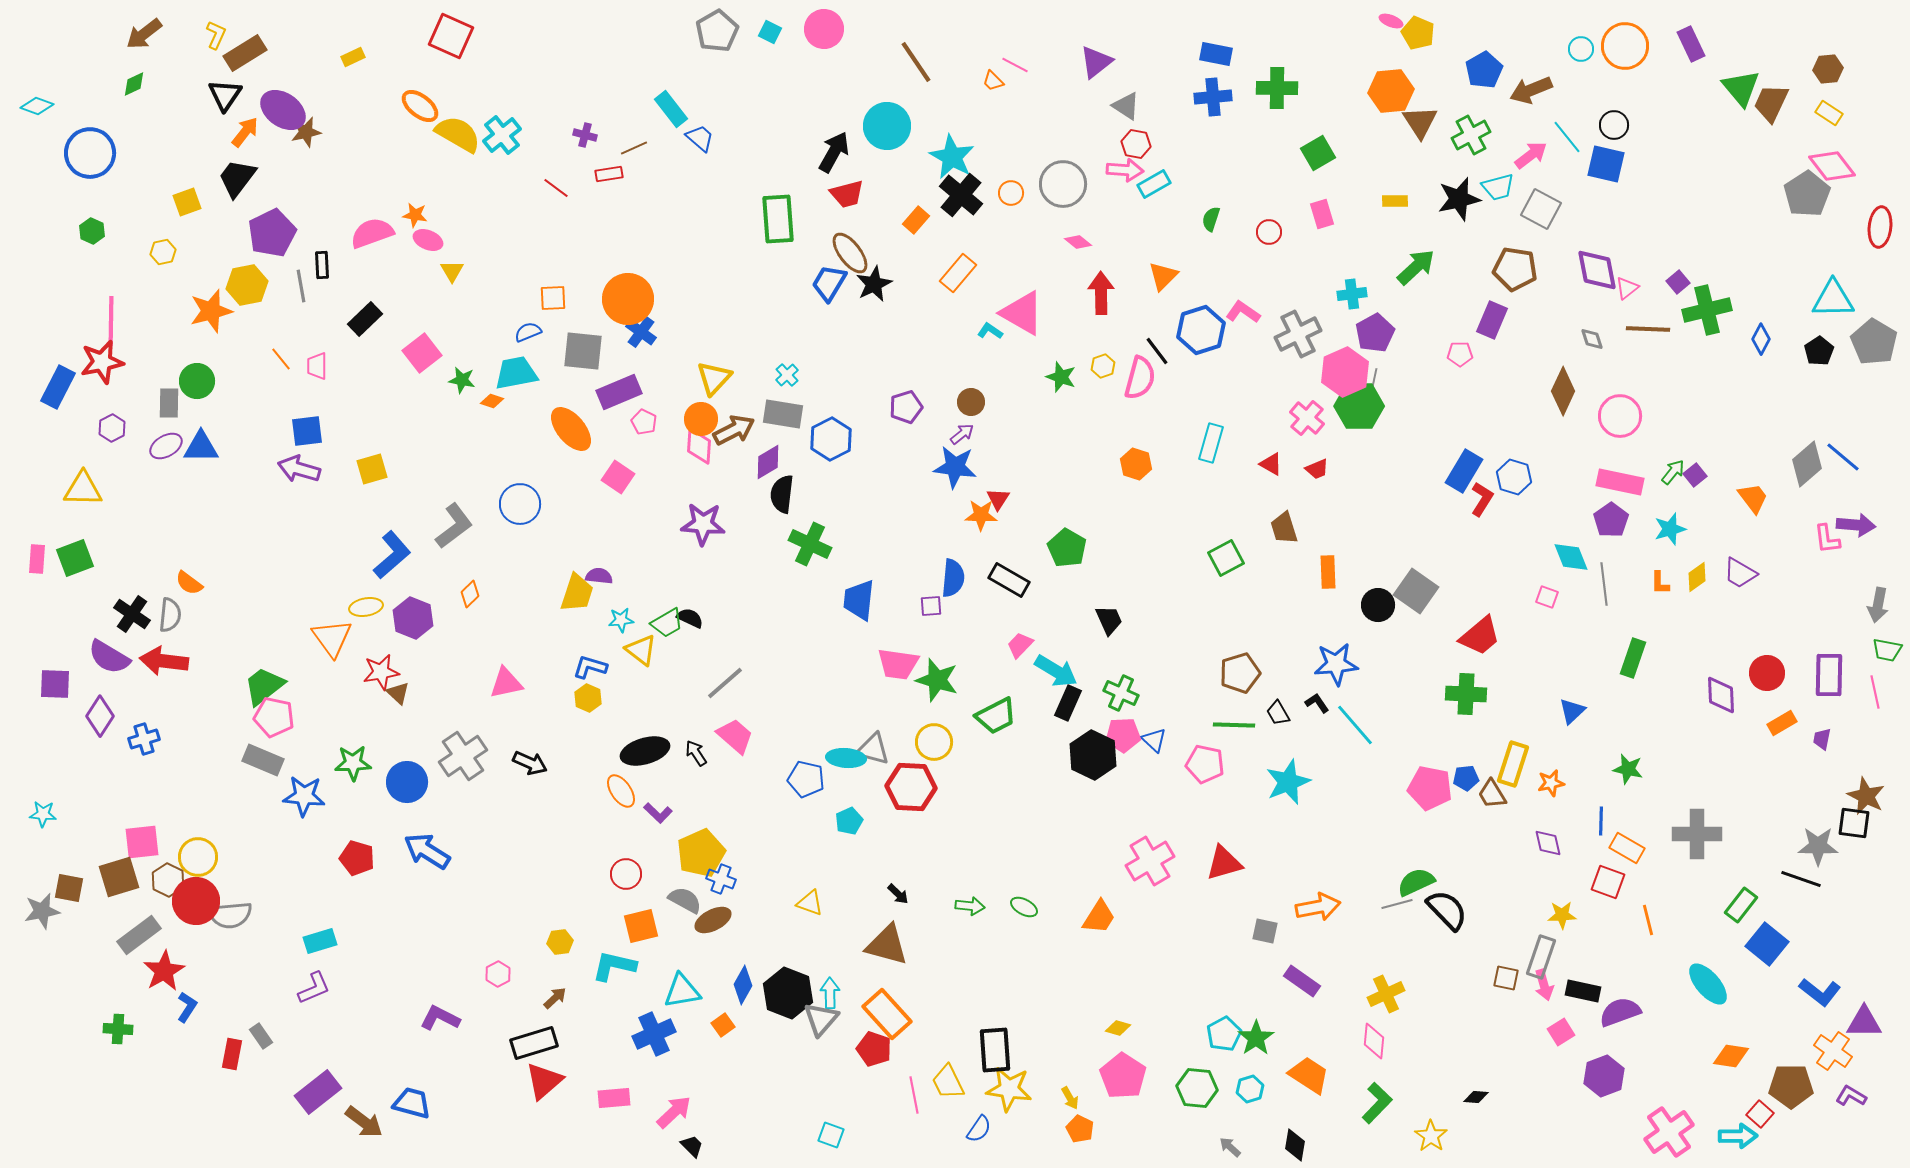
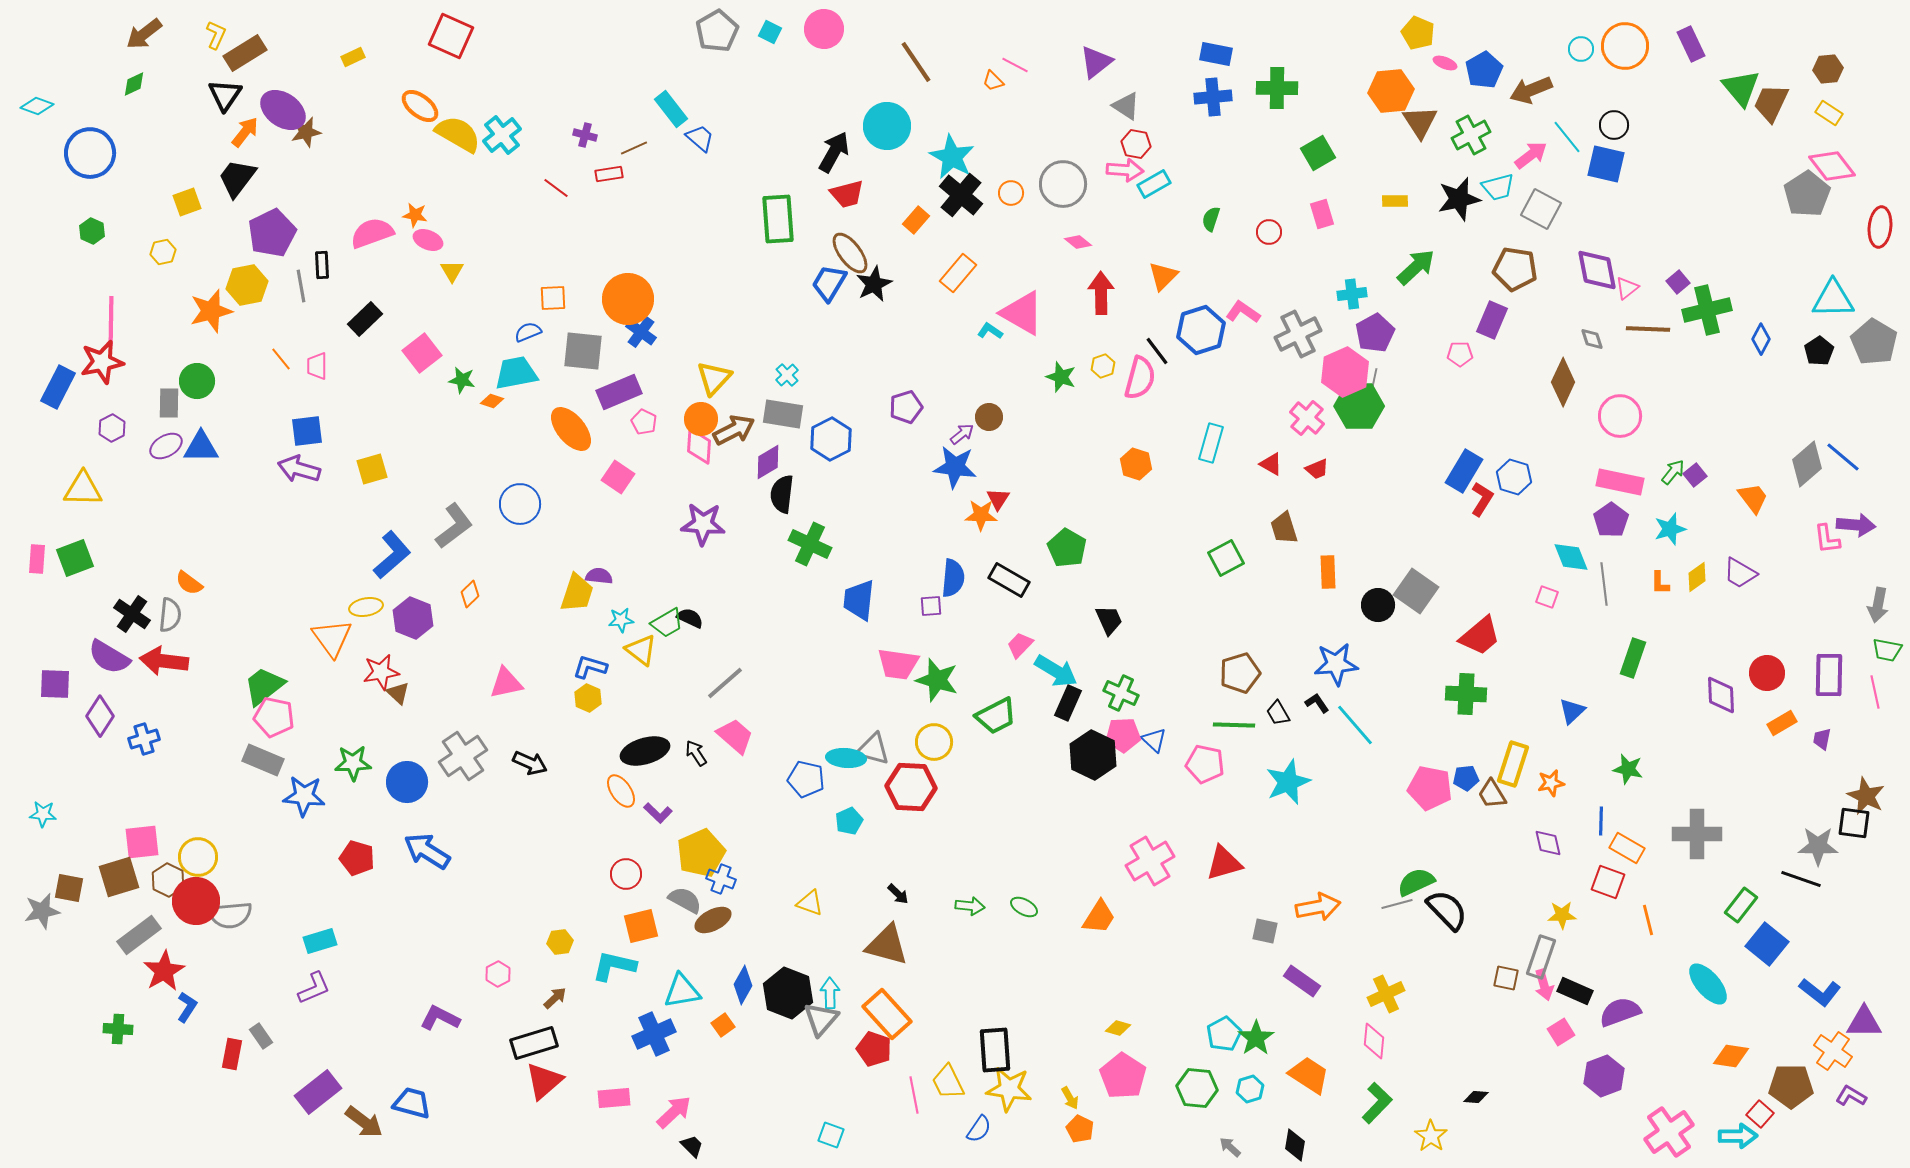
pink ellipse at (1391, 21): moved 54 px right, 42 px down
brown diamond at (1563, 391): moved 9 px up
brown circle at (971, 402): moved 18 px right, 15 px down
black rectangle at (1583, 991): moved 8 px left; rotated 12 degrees clockwise
